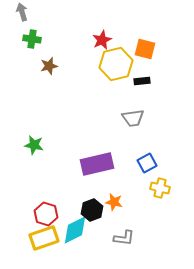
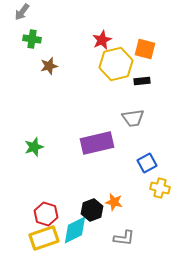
gray arrow: rotated 126 degrees counterclockwise
green star: moved 2 px down; rotated 30 degrees counterclockwise
purple rectangle: moved 21 px up
